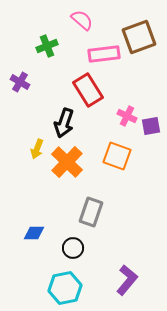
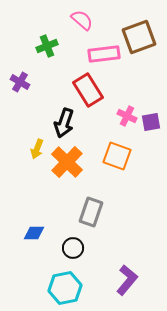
purple square: moved 4 px up
